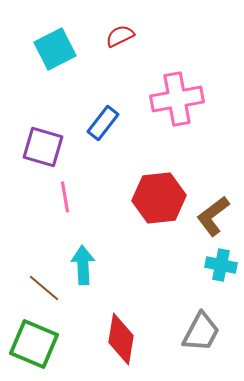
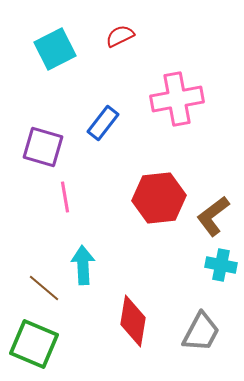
red diamond: moved 12 px right, 18 px up
